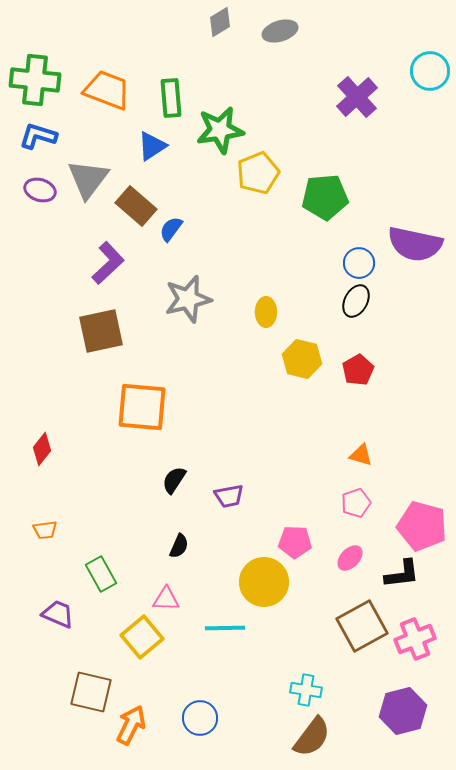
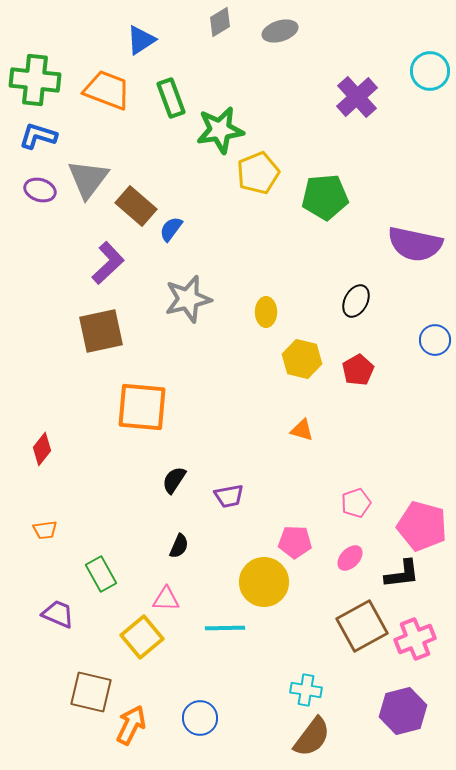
green rectangle at (171, 98): rotated 15 degrees counterclockwise
blue triangle at (152, 146): moved 11 px left, 106 px up
blue circle at (359, 263): moved 76 px right, 77 px down
orange triangle at (361, 455): moved 59 px left, 25 px up
